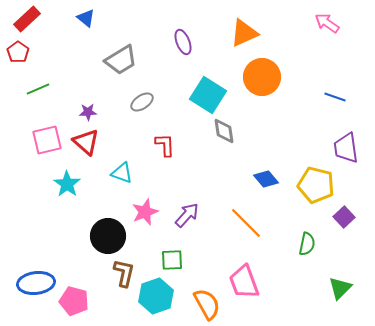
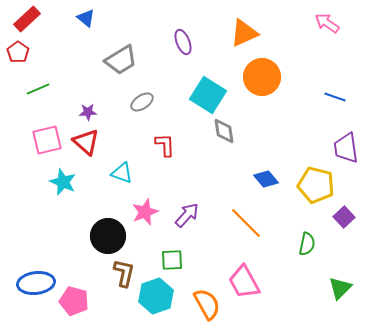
cyan star: moved 4 px left, 2 px up; rotated 12 degrees counterclockwise
pink trapezoid: rotated 9 degrees counterclockwise
